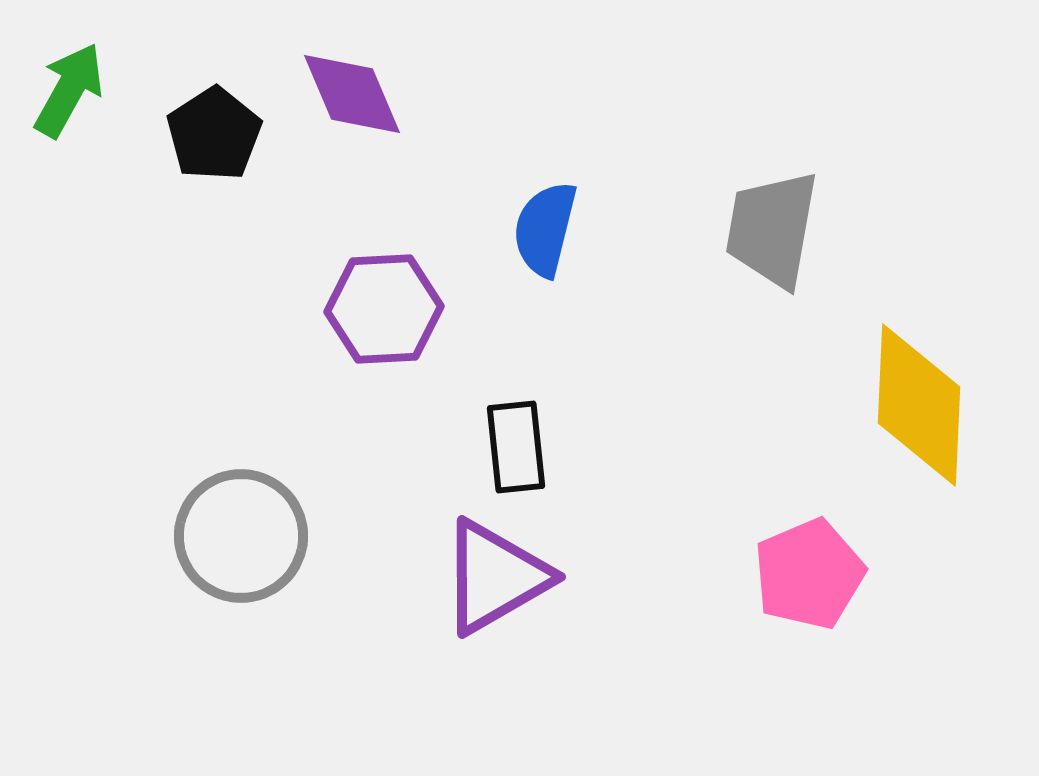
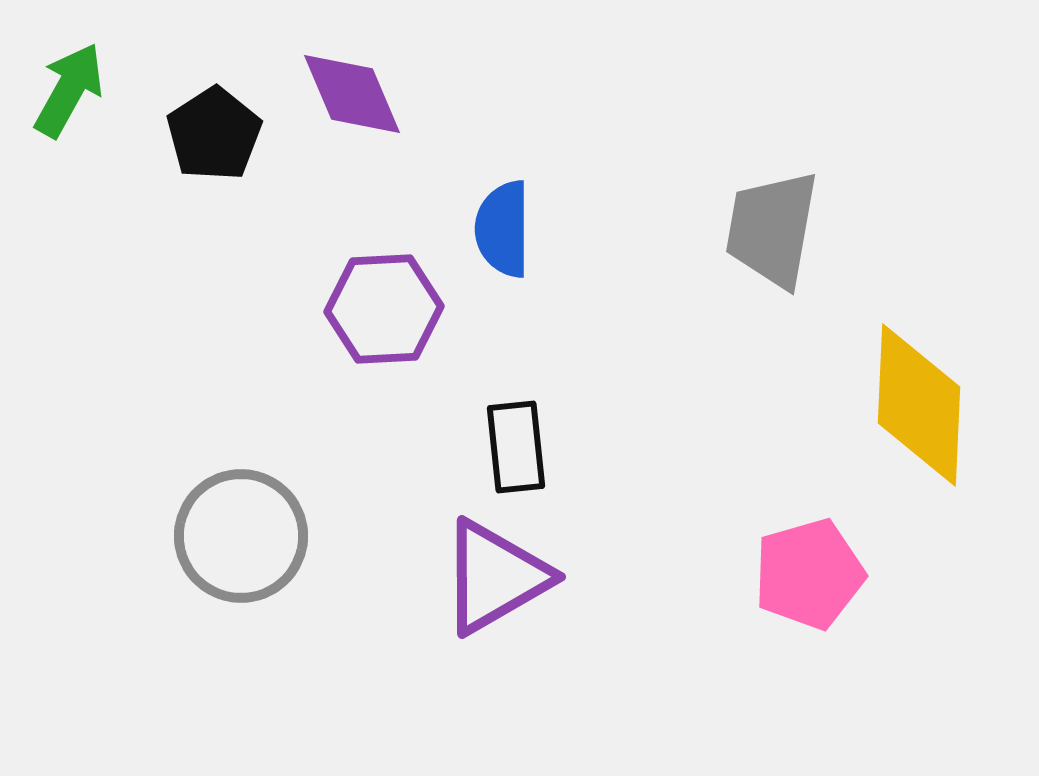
blue semicircle: moved 42 px left; rotated 14 degrees counterclockwise
pink pentagon: rotated 7 degrees clockwise
